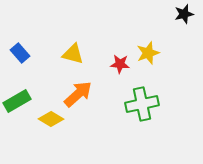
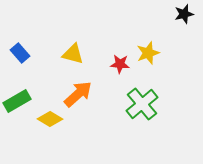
green cross: rotated 28 degrees counterclockwise
yellow diamond: moved 1 px left
